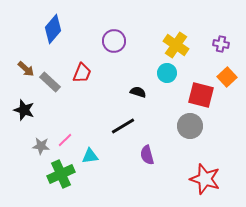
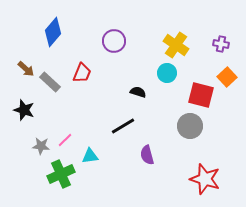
blue diamond: moved 3 px down
